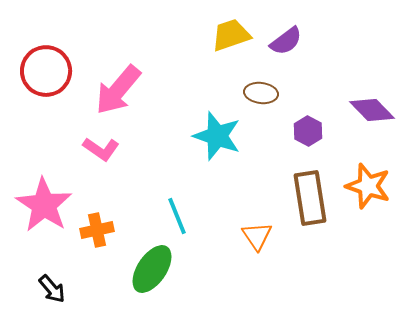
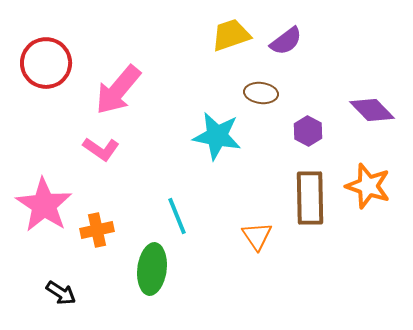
red circle: moved 8 px up
cyan star: rotated 9 degrees counterclockwise
brown rectangle: rotated 8 degrees clockwise
green ellipse: rotated 27 degrees counterclockwise
black arrow: moved 9 px right, 4 px down; rotated 16 degrees counterclockwise
